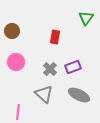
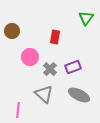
pink circle: moved 14 px right, 5 px up
pink line: moved 2 px up
